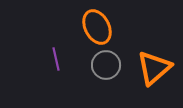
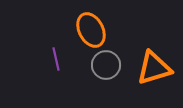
orange ellipse: moved 6 px left, 3 px down
orange triangle: rotated 24 degrees clockwise
